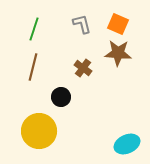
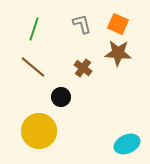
brown line: rotated 64 degrees counterclockwise
